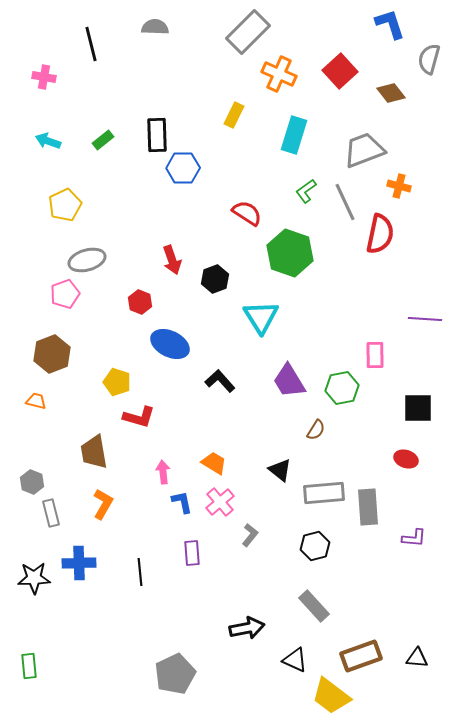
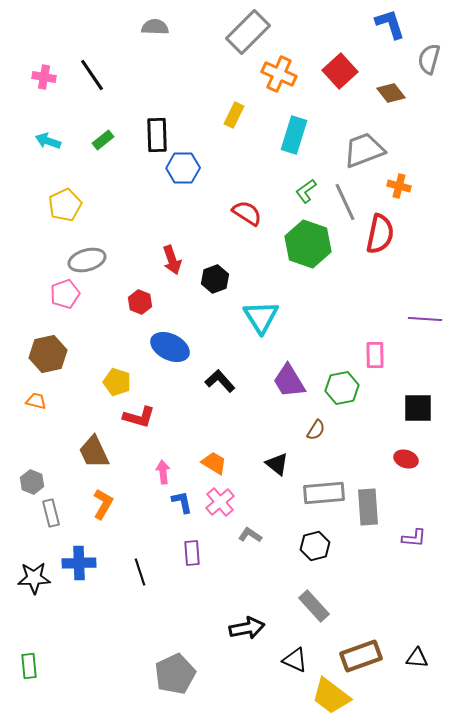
black line at (91, 44): moved 1 px right, 31 px down; rotated 20 degrees counterclockwise
green hexagon at (290, 253): moved 18 px right, 9 px up
blue ellipse at (170, 344): moved 3 px down
brown hexagon at (52, 354): moved 4 px left; rotated 9 degrees clockwise
brown trapezoid at (94, 452): rotated 15 degrees counterclockwise
black triangle at (280, 470): moved 3 px left, 6 px up
gray L-shape at (250, 535): rotated 95 degrees counterclockwise
black line at (140, 572): rotated 12 degrees counterclockwise
